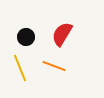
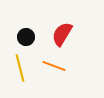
yellow line: rotated 8 degrees clockwise
